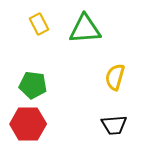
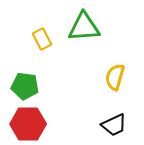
yellow rectangle: moved 3 px right, 15 px down
green triangle: moved 1 px left, 2 px up
green pentagon: moved 8 px left, 1 px down
black trapezoid: rotated 20 degrees counterclockwise
